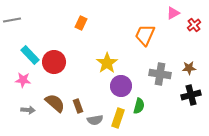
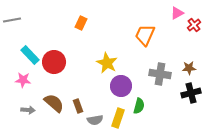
pink triangle: moved 4 px right
yellow star: rotated 10 degrees counterclockwise
black cross: moved 2 px up
brown semicircle: moved 1 px left
